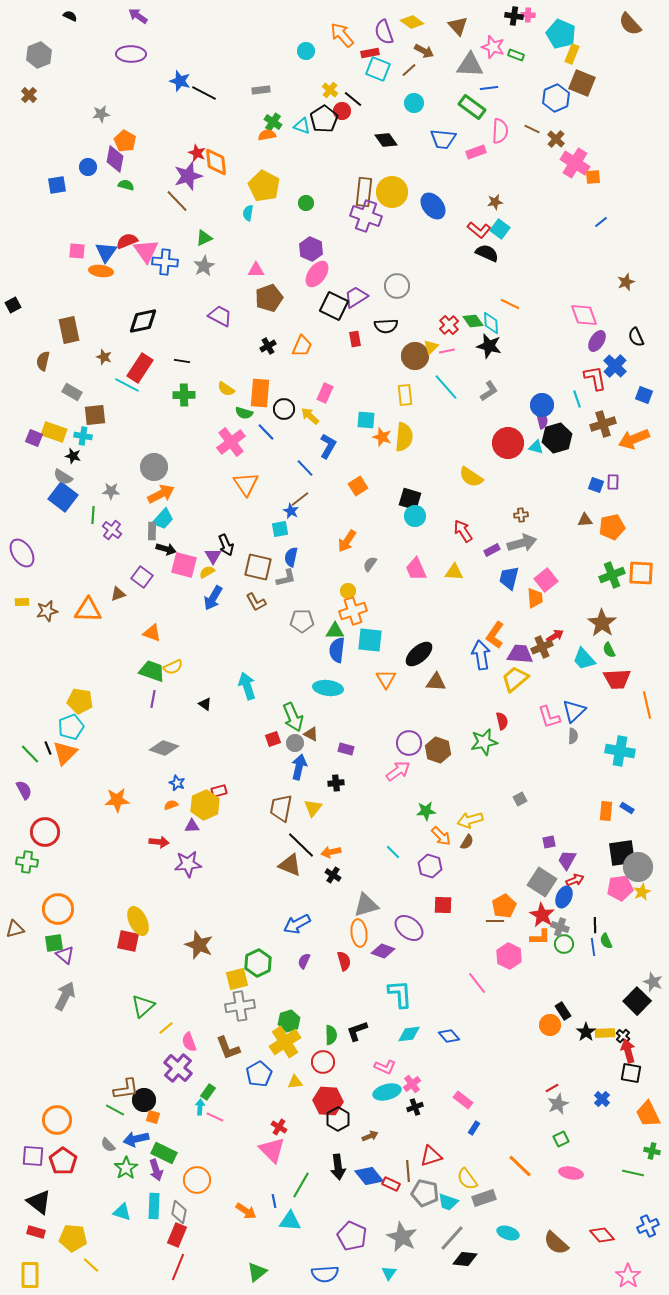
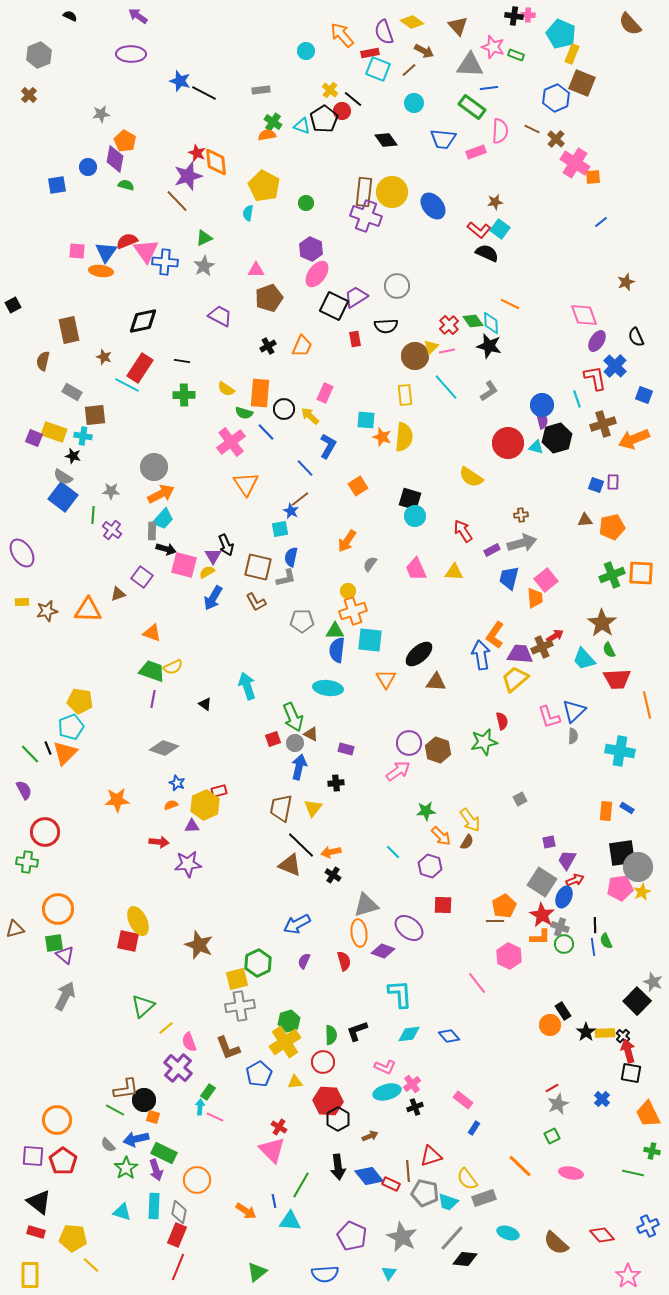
yellow arrow at (470, 820): rotated 110 degrees counterclockwise
green square at (561, 1139): moved 9 px left, 3 px up
